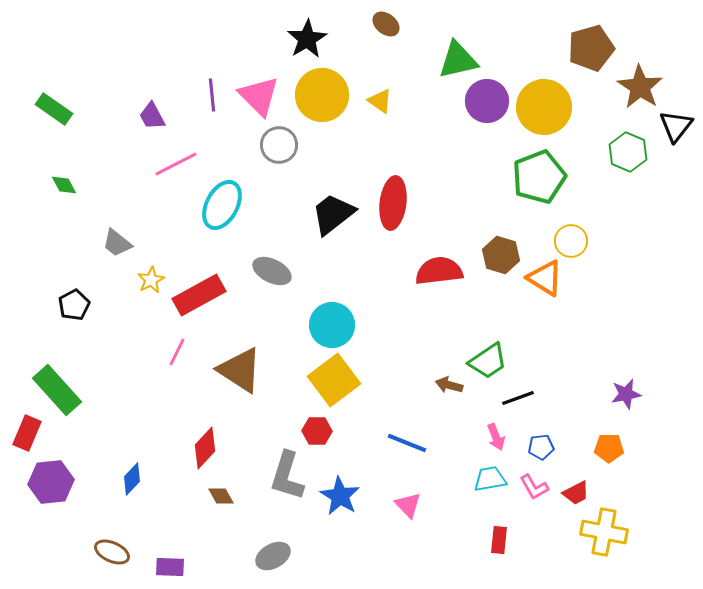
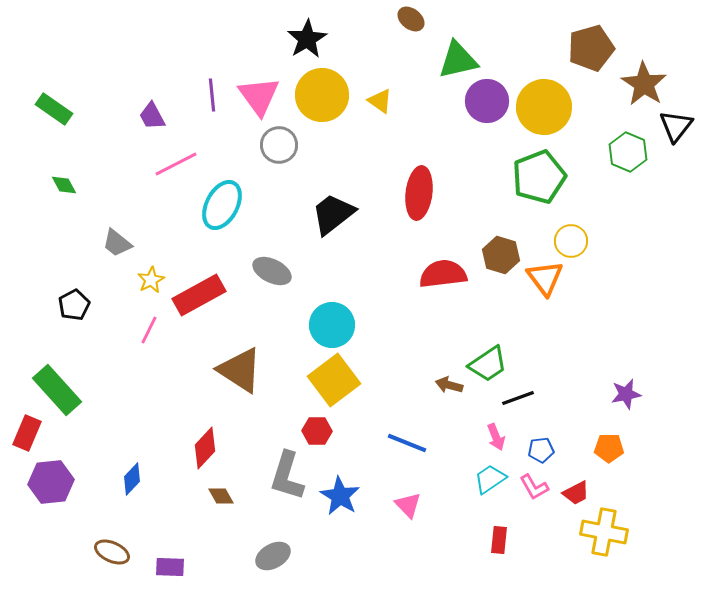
brown ellipse at (386, 24): moved 25 px right, 5 px up
brown star at (640, 87): moved 4 px right, 3 px up
pink triangle at (259, 96): rotated 9 degrees clockwise
red ellipse at (393, 203): moved 26 px right, 10 px up
red semicircle at (439, 271): moved 4 px right, 3 px down
orange triangle at (545, 278): rotated 21 degrees clockwise
pink line at (177, 352): moved 28 px left, 22 px up
green trapezoid at (488, 361): moved 3 px down
blue pentagon at (541, 447): moved 3 px down
cyan trapezoid at (490, 479): rotated 24 degrees counterclockwise
